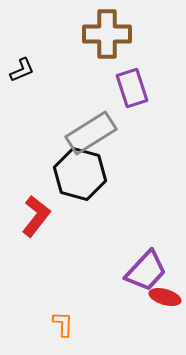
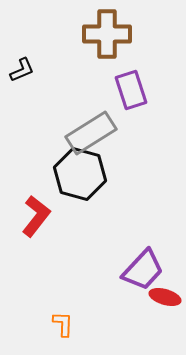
purple rectangle: moved 1 px left, 2 px down
purple trapezoid: moved 3 px left, 1 px up
